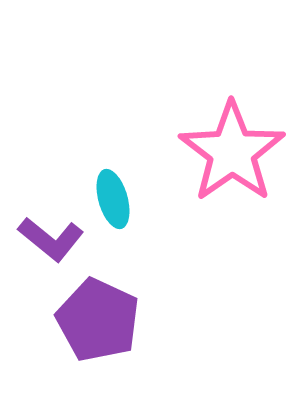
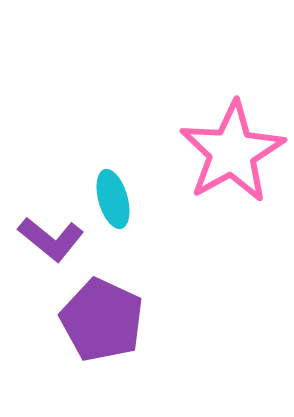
pink star: rotated 6 degrees clockwise
purple pentagon: moved 4 px right
